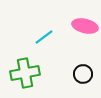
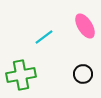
pink ellipse: rotated 45 degrees clockwise
green cross: moved 4 px left, 2 px down
